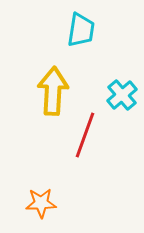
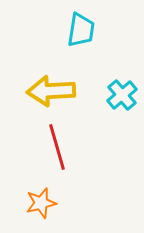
yellow arrow: moved 2 px left; rotated 96 degrees counterclockwise
red line: moved 28 px left, 12 px down; rotated 36 degrees counterclockwise
orange star: rotated 12 degrees counterclockwise
